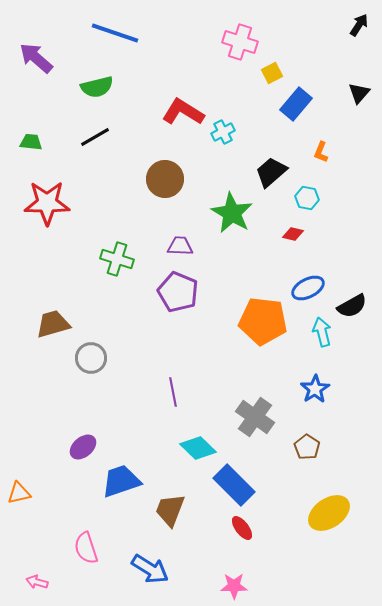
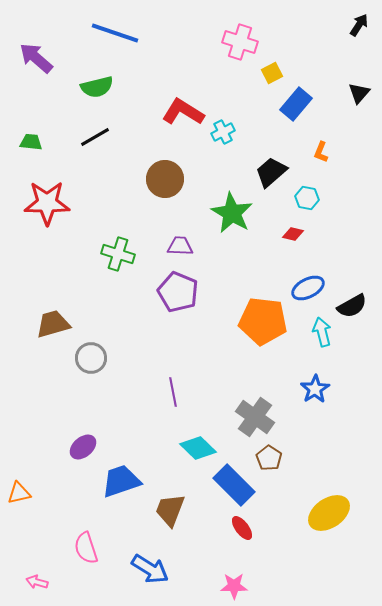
green cross at (117, 259): moved 1 px right, 5 px up
brown pentagon at (307, 447): moved 38 px left, 11 px down
